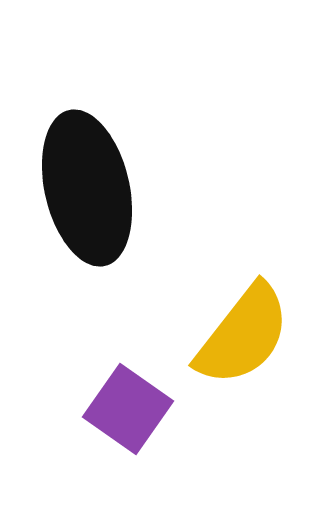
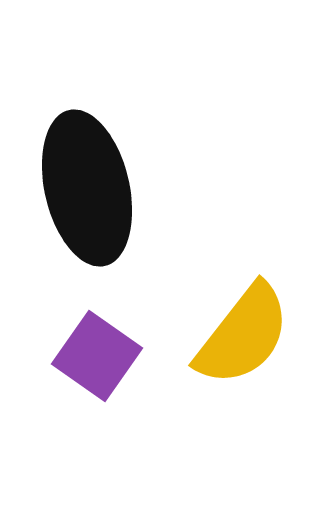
purple square: moved 31 px left, 53 px up
